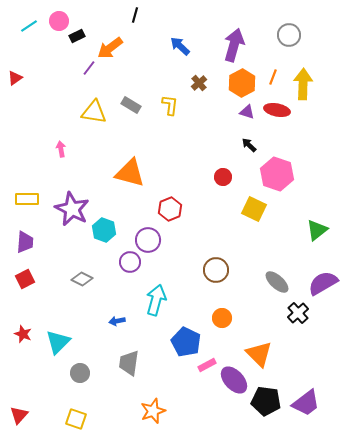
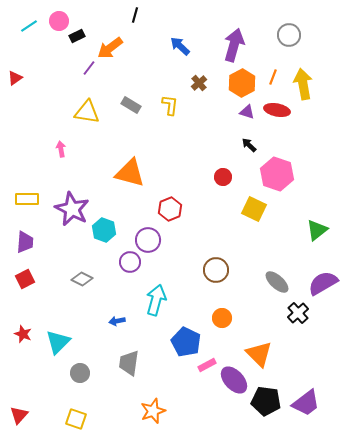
yellow arrow at (303, 84): rotated 12 degrees counterclockwise
yellow triangle at (94, 112): moved 7 px left
